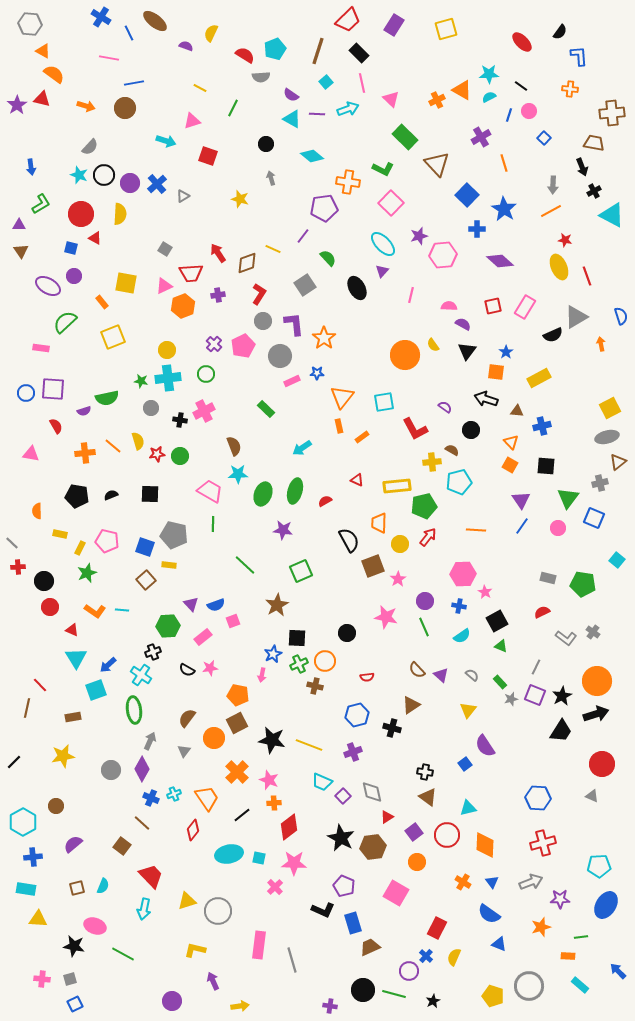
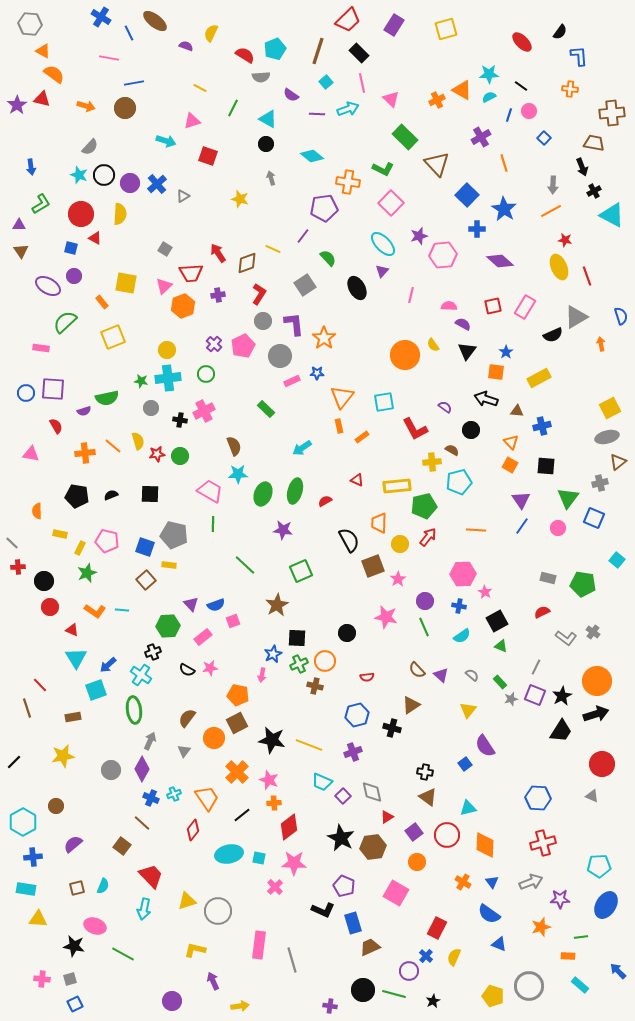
cyan triangle at (292, 119): moved 24 px left
pink triangle at (164, 286): rotated 18 degrees counterclockwise
brown line at (27, 708): rotated 30 degrees counterclockwise
